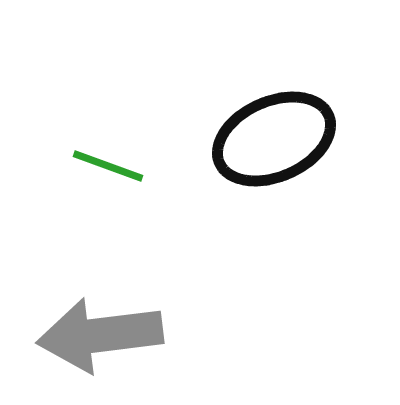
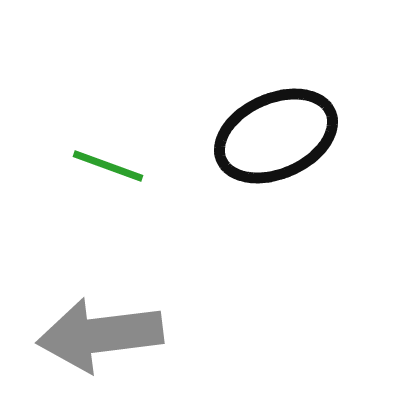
black ellipse: moved 2 px right, 3 px up
